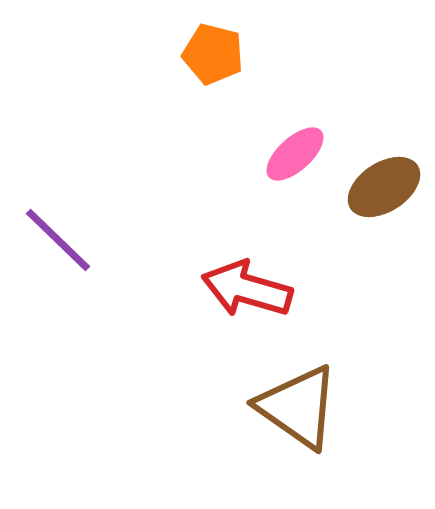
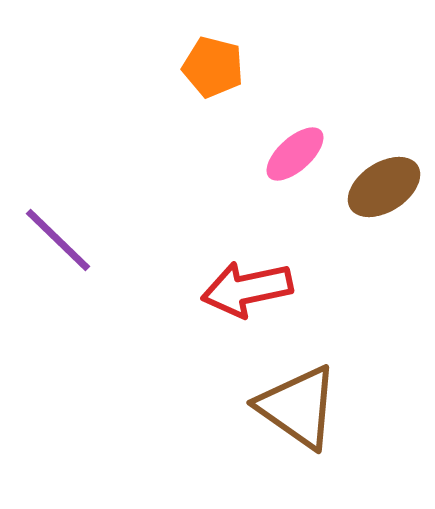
orange pentagon: moved 13 px down
red arrow: rotated 28 degrees counterclockwise
